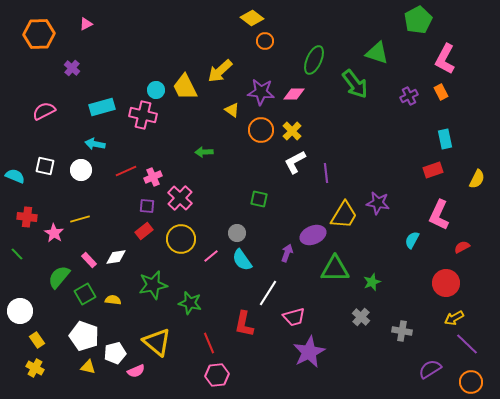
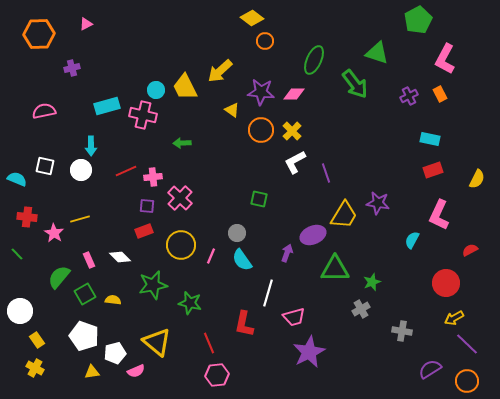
purple cross at (72, 68): rotated 35 degrees clockwise
orange rectangle at (441, 92): moved 1 px left, 2 px down
cyan rectangle at (102, 107): moved 5 px right, 1 px up
pink semicircle at (44, 111): rotated 15 degrees clockwise
cyan rectangle at (445, 139): moved 15 px left; rotated 66 degrees counterclockwise
cyan arrow at (95, 144): moved 4 px left, 2 px down; rotated 102 degrees counterclockwise
green arrow at (204, 152): moved 22 px left, 9 px up
purple line at (326, 173): rotated 12 degrees counterclockwise
cyan semicircle at (15, 176): moved 2 px right, 3 px down
pink cross at (153, 177): rotated 18 degrees clockwise
red rectangle at (144, 231): rotated 18 degrees clockwise
yellow circle at (181, 239): moved 6 px down
red semicircle at (462, 247): moved 8 px right, 3 px down
pink line at (211, 256): rotated 28 degrees counterclockwise
white diamond at (116, 257): moved 4 px right; rotated 55 degrees clockwise
pink rectangle at (89, 260): rotated 21 degrees clockwise
white line at (268, 293): rotated 16 degrees counterclockwise
gray cross at (361, 317): moved 8 px up; rotated 18 degrees clockwise
yellow triangle at (88, 367): moved 4 px right, 5 px down; rotated 21 degrees counterclockwise
orange circle at (471, 382): moved 4 px left, 1 px up
